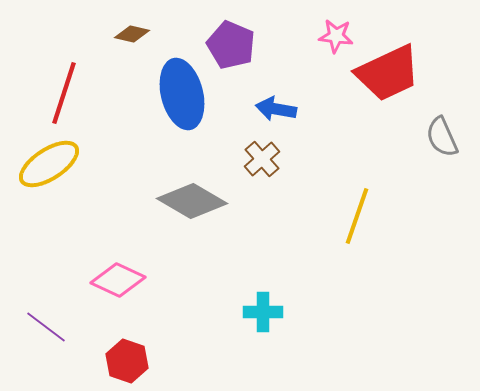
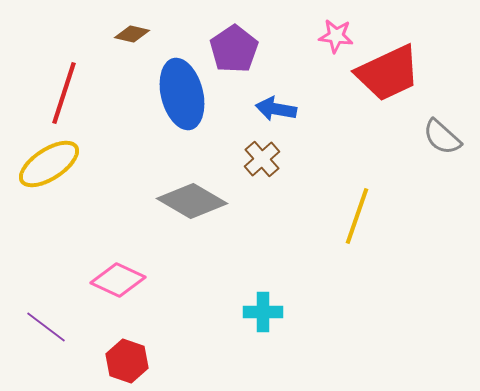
purple pentagon: moved 3 px right, 4 px down; rotated 15 degrees clockwise
gray semicircle: rotated 24 degrees counterclockwise
